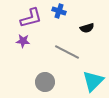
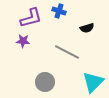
cyan triangle: moved 1 px down
